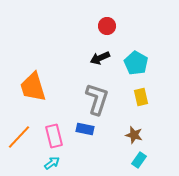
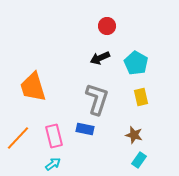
orange line: moved 1 px left, 1 px down
cyan arrow: moved 1 px right, 1 px down
